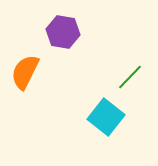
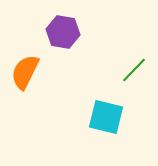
green line: moved 4 px right, 7 px up
cyan square: rotated 24 degrees counterclockwise
